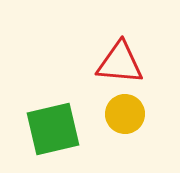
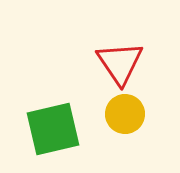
red triangle: rotated 51 degrees clockwise
